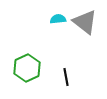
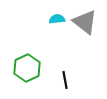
cyan semicircle: moved 1 px left
black line: moved 1 px left, 3 px down
